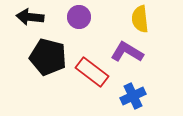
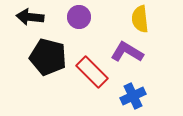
red rectangle: rotated 8 degrees clockwise
